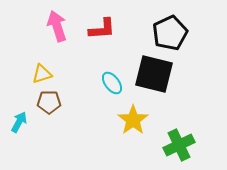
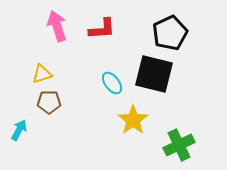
cyan arrow: moved 8 px down
